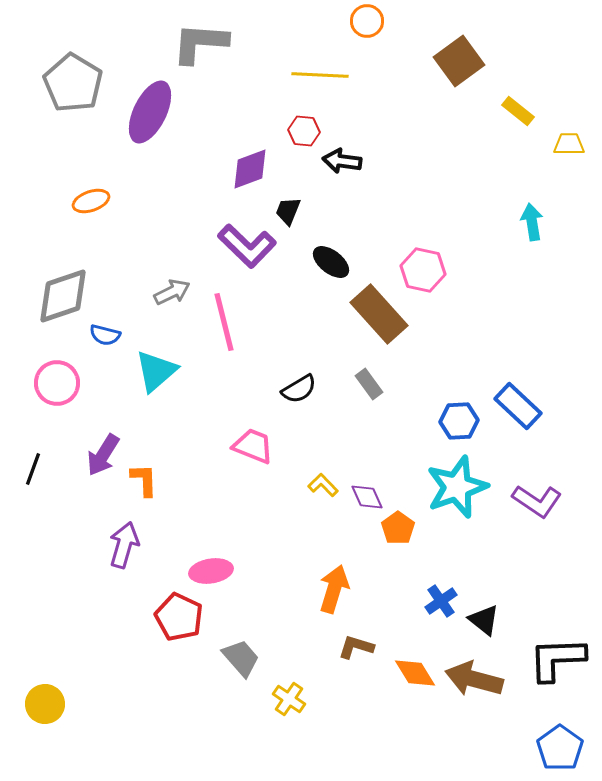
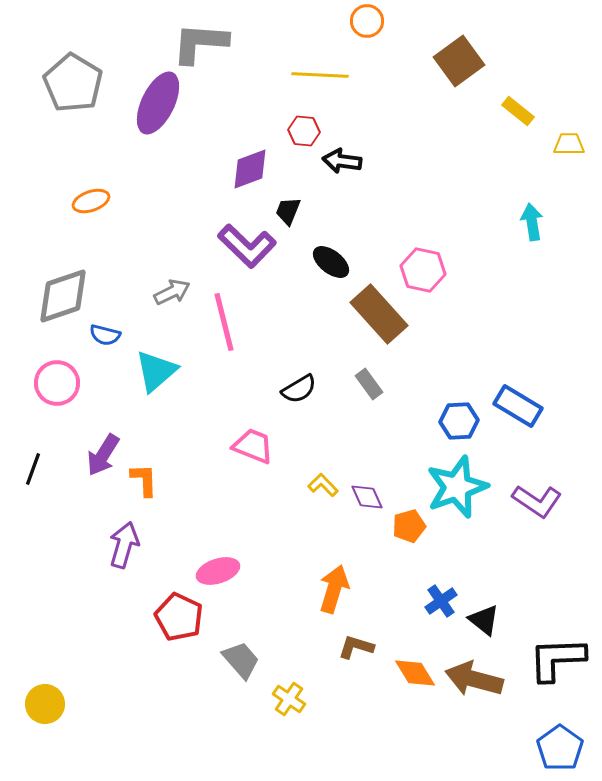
purple ellipse at (150, 112): moved 8 px right, 9 px up
blue rectangle at (518, 406): rotated 12 degrees counterclockwise
orange pentagon at (398, 528): moved 11 px right, 2 px up; rotated 20 degrees clockwise
pink ellipse at (211, 571): moved 7 px right; rotated 9 degrees counterclockwise
gray trapezoid at (241, 658): moved 2 px down
